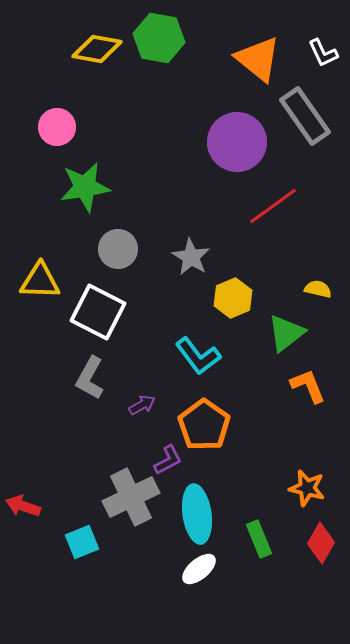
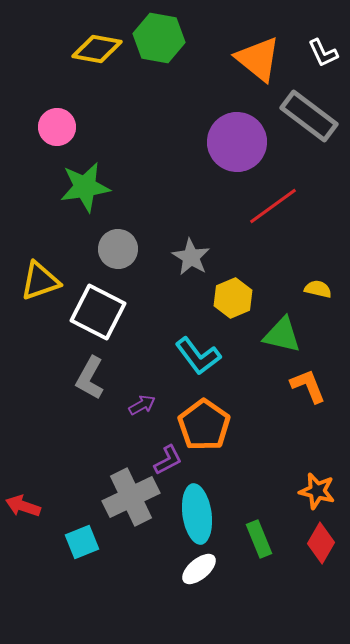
gray rectangle: moved 4 px right; rotated 18 degrees counterclockwise
yellow triangle: rotated 21 degrees counterclockwise
green triangle: moved 4 px left, 2 px down; rotated 51 degrees clockwise
orange star: moved 10 px right, 3 px down
